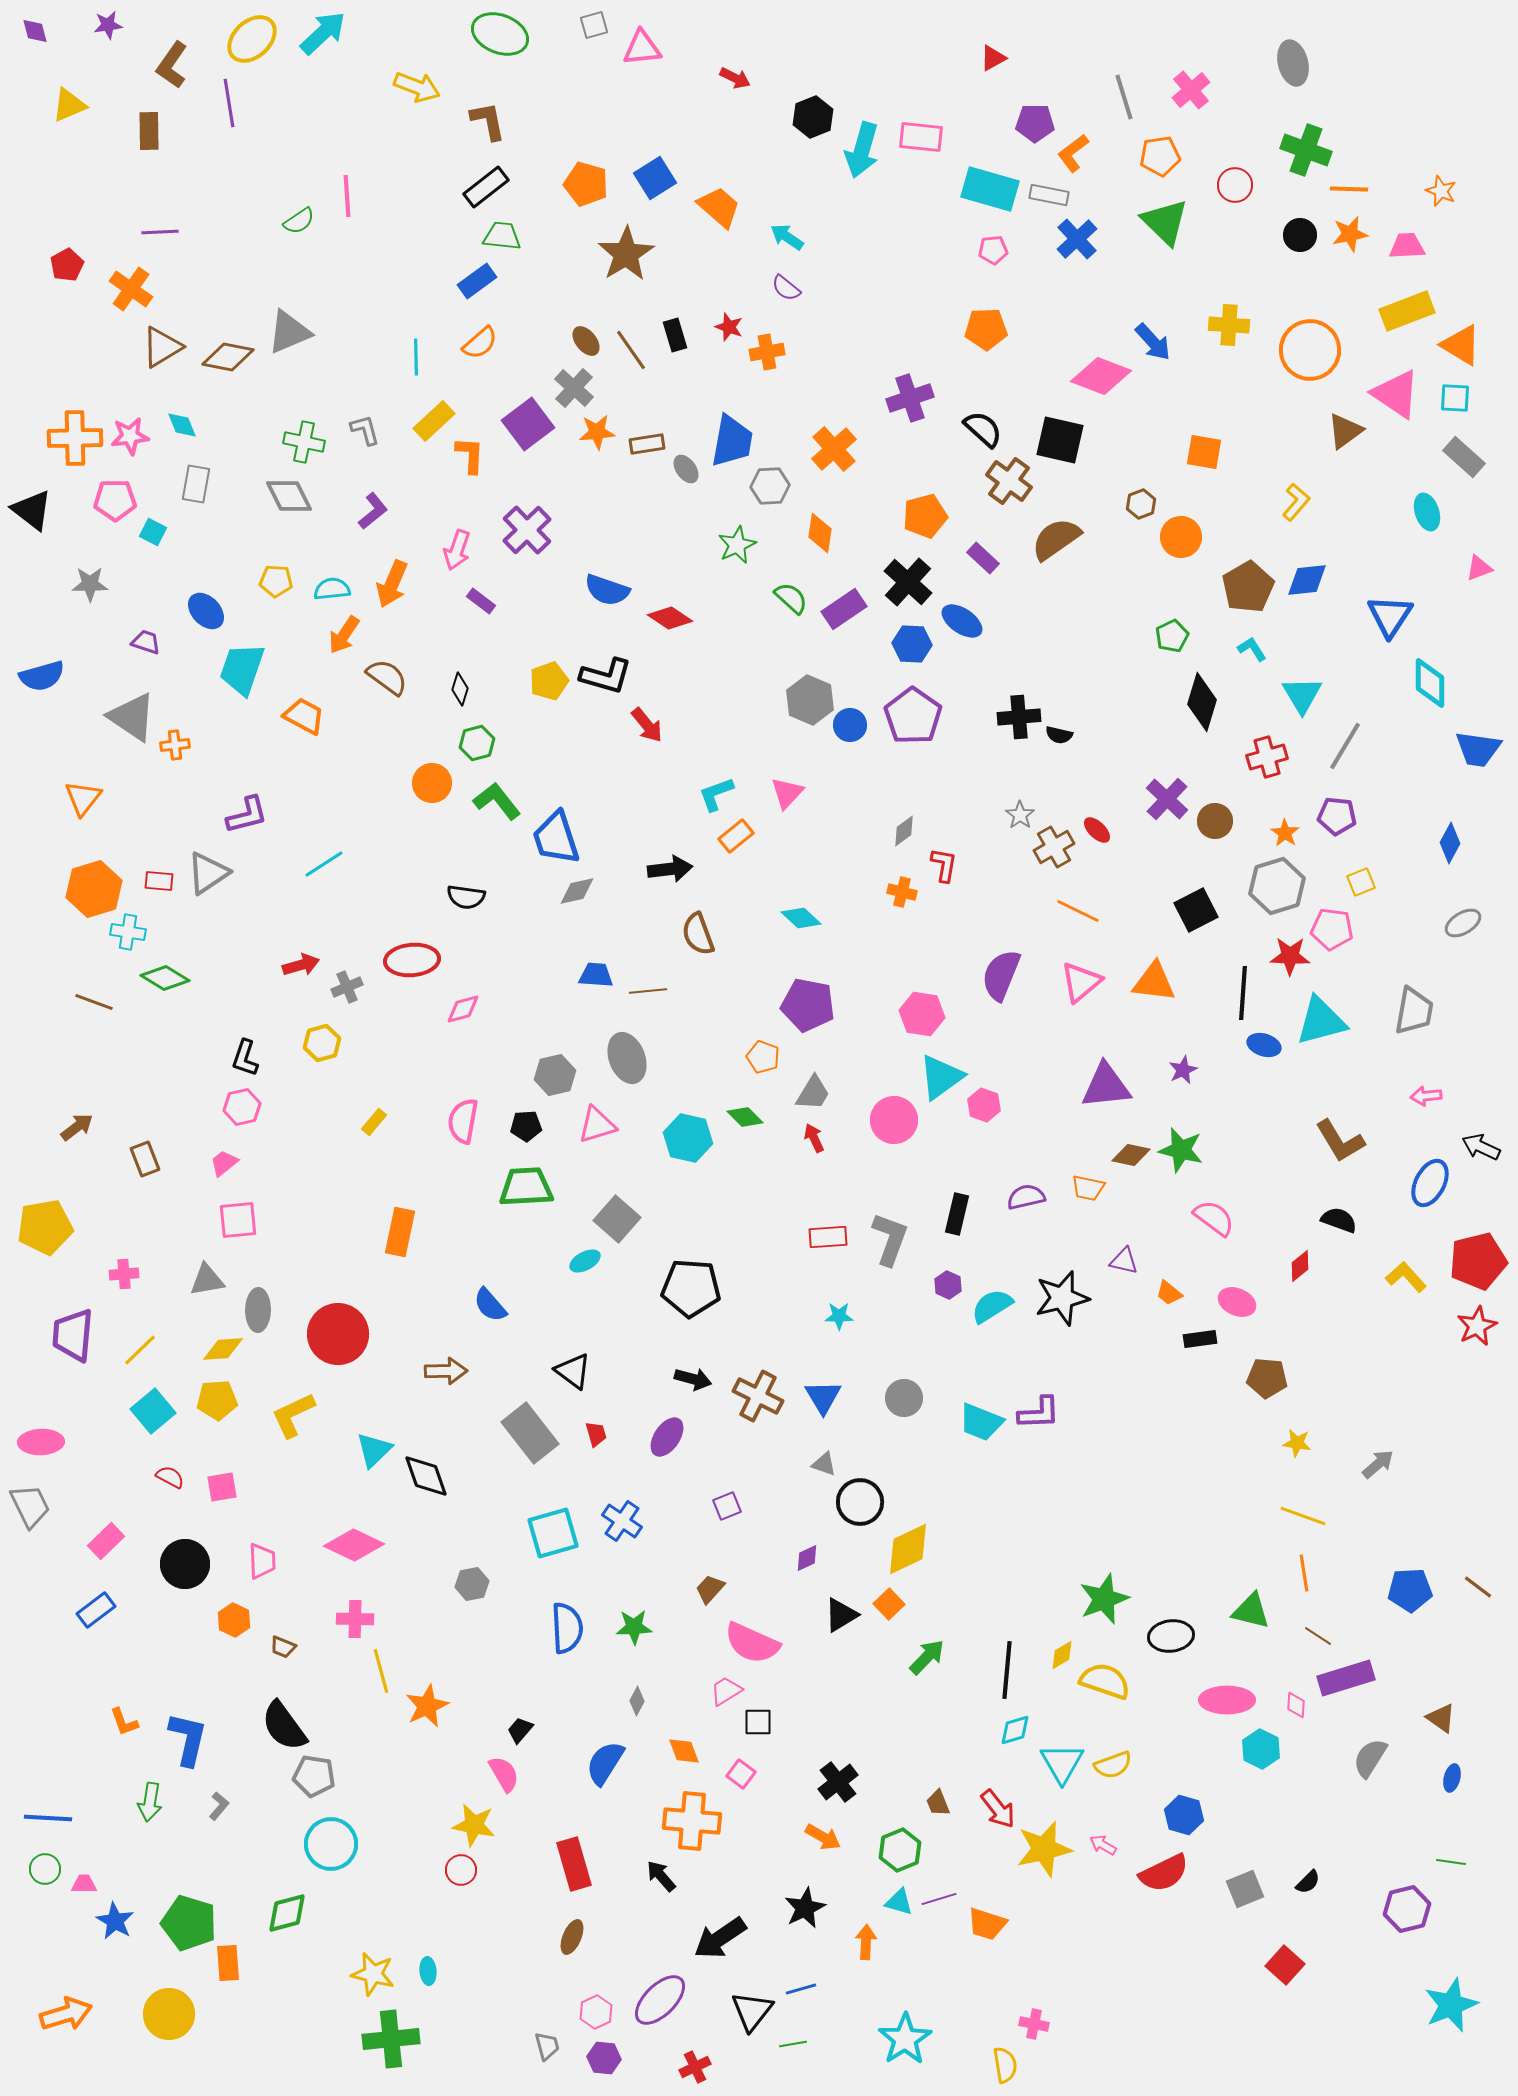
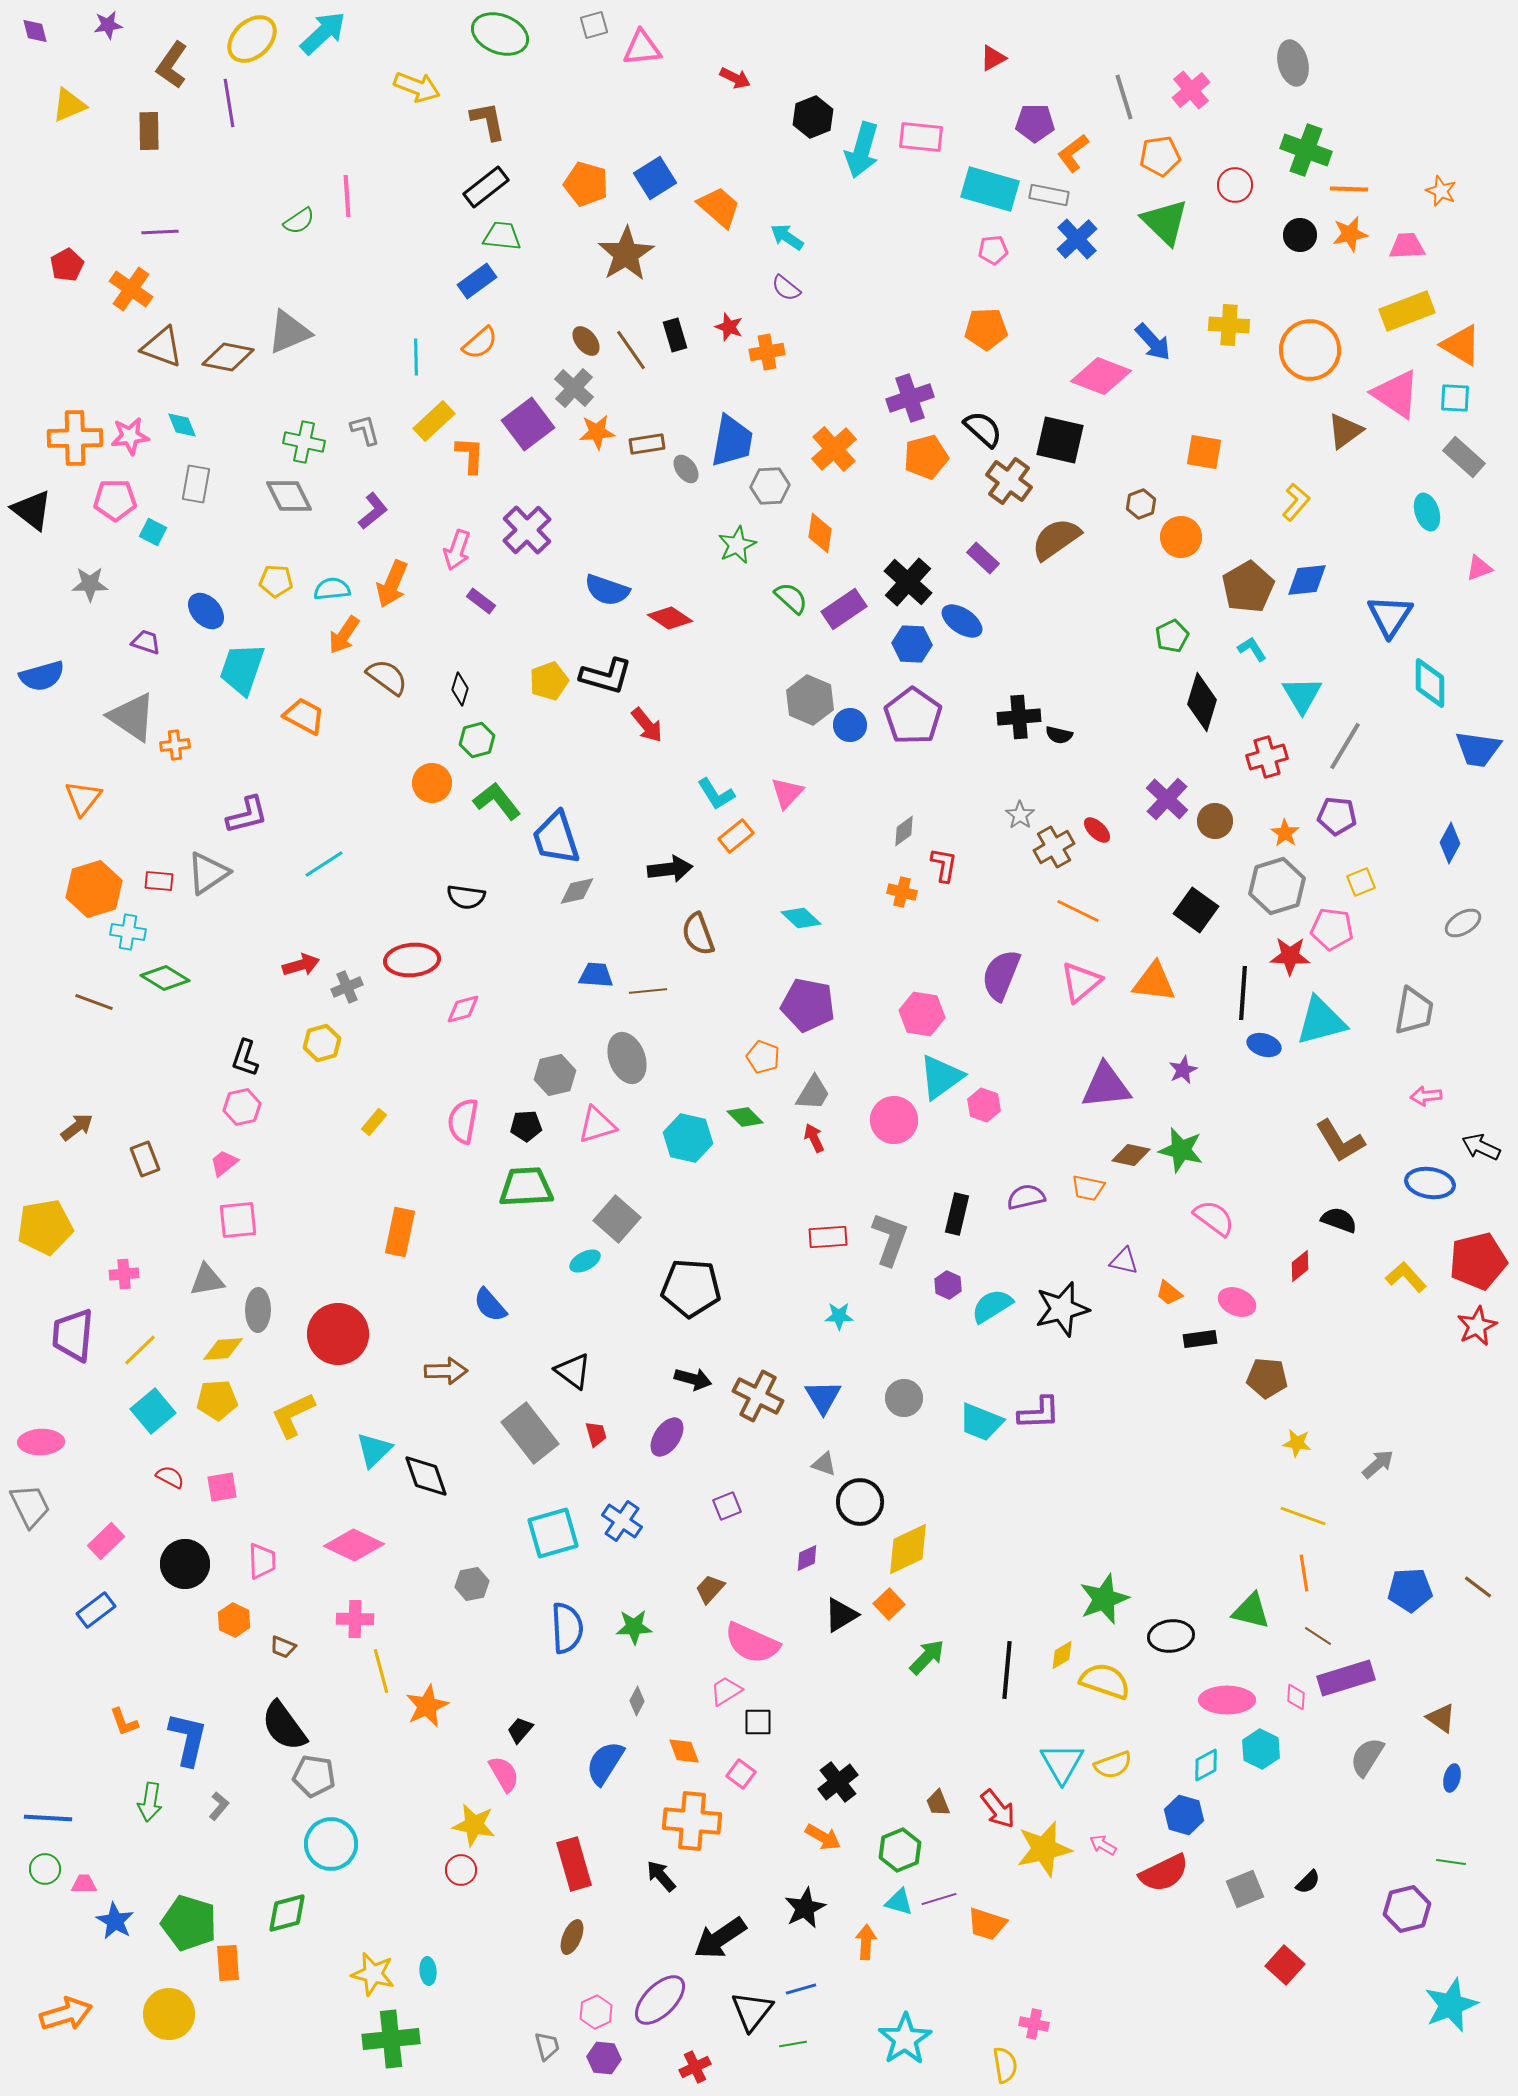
brown triangle at (162, 347): rotated 51 degrees clockwise
orange pentagon at (925, 516): moved 1 px right, 59 px up
green hexagon at (477, 743): moved 3 px up
cyan L-shape at (716, 794): rotated 102 degrees counterclockwise
black square at (1196, 910): rotated 27 degrees counterclockwise
blue ellipse at (1430, 1183): rotated 72 degrees clockwise
black star at (1062, 1298): moved 11 px down
pink diamond at (1296, 1705): moved 8 px up
cyan diamond at (1015, 1730): moved 191 px right, 35 px down; rotated 12 degrees counterclockwise
gray semicircle at (1370, 1758): moved 3 px left, 1 px up
